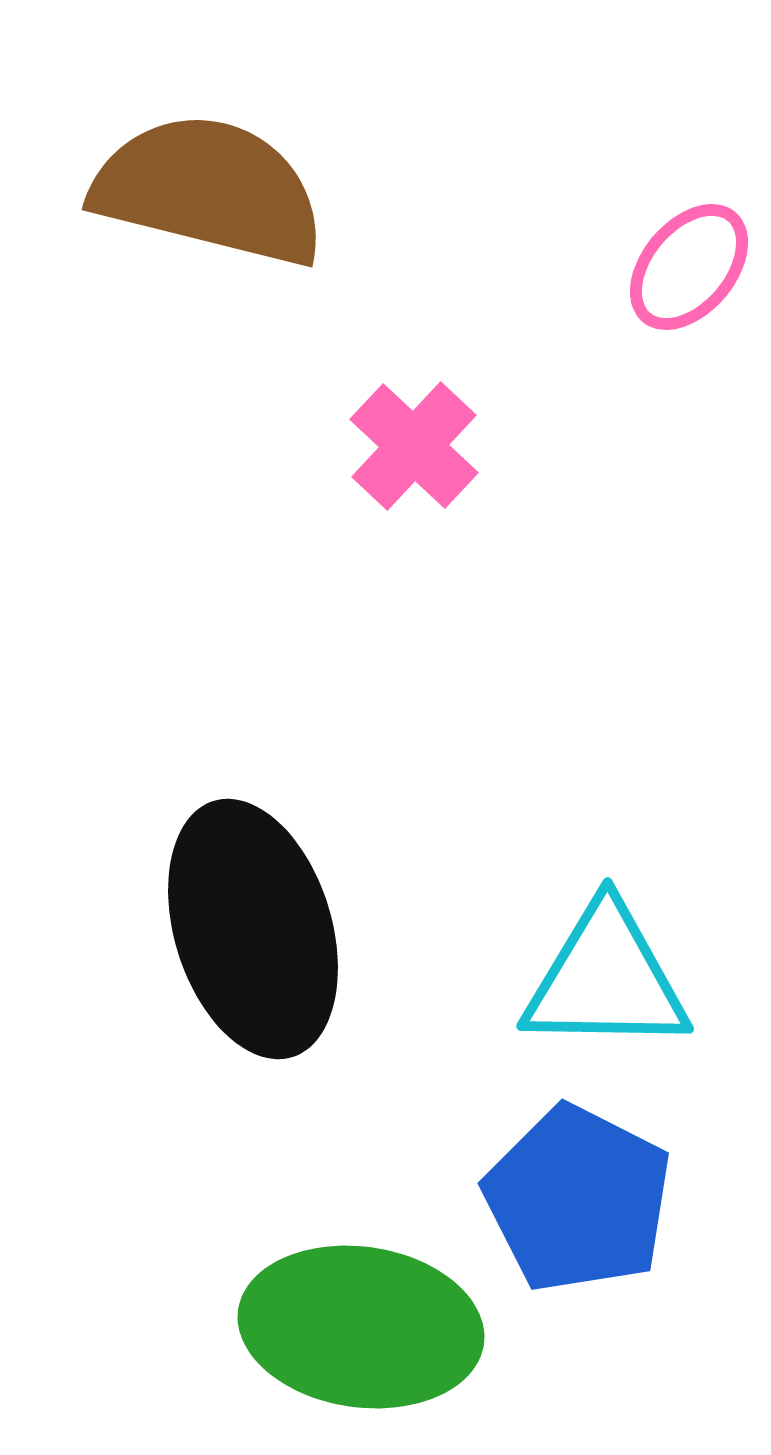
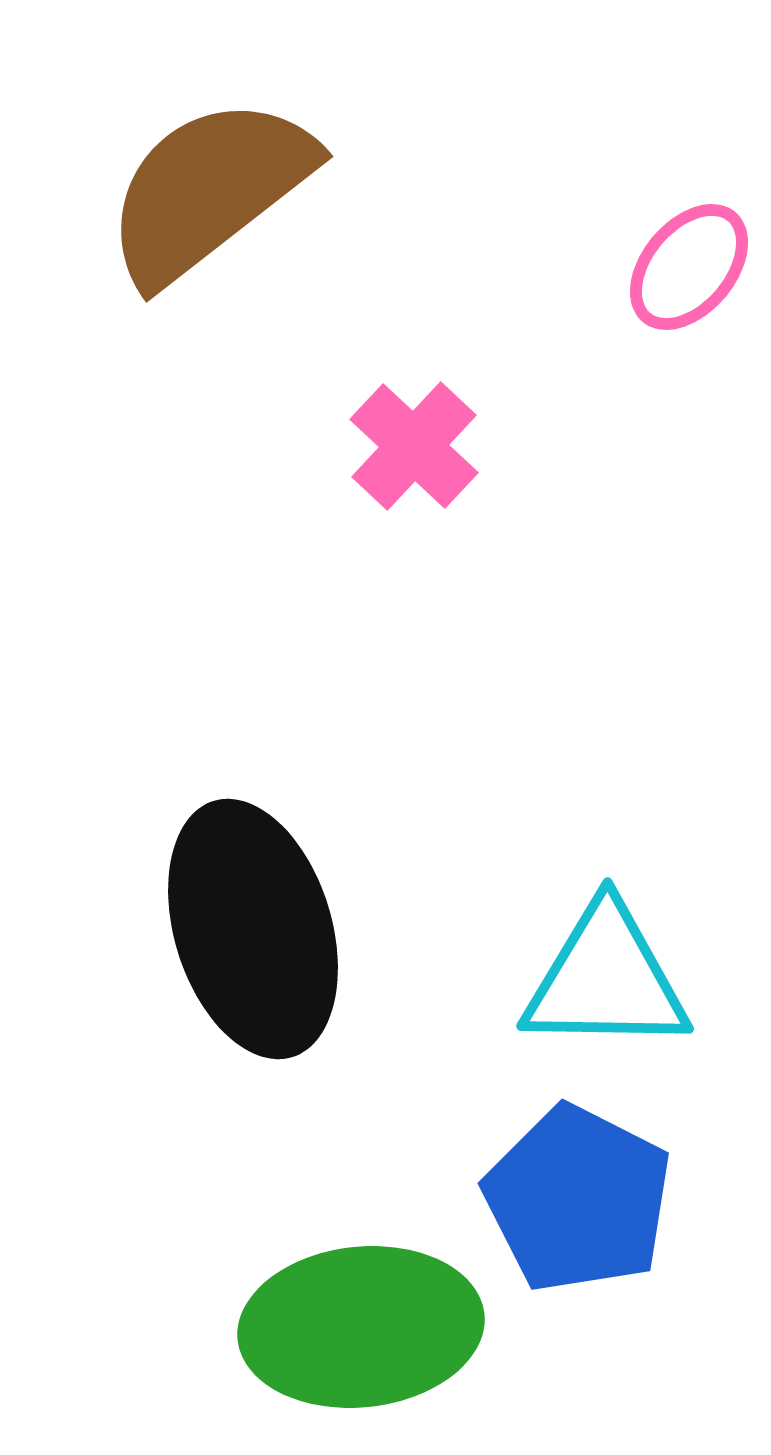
brown semicircle: rotated 52 degrees counterclockwise
green ellipse: rotated 14 degrees counterclockwise
